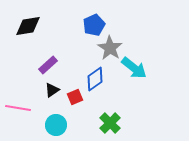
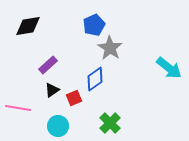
cyan arrow: moved 35 px right
red square: moved 1 px left, 1 px down
cyan circle: moved 2 px right, 1 px down
